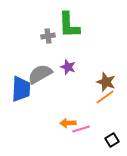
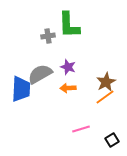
brown star: rotated 24 degrees clockwise
orange arrow: moved 35 px up
